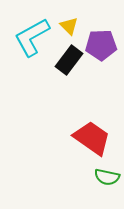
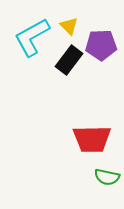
red trapezoid: moved 1 px down; rotated 144 degrees clockwise
